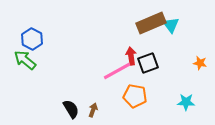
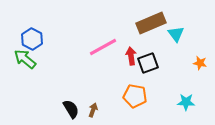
cyan triangle: moved 5 px right, 9 px down
green arrow: moved 1 px up
pink line: moved 14 px left, 24 px up
